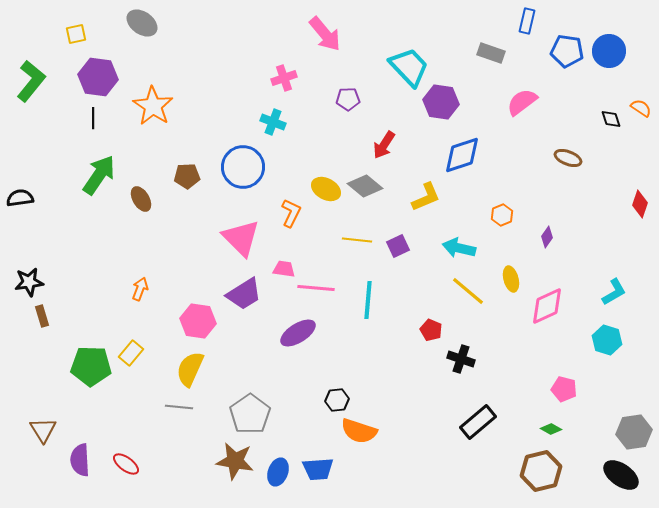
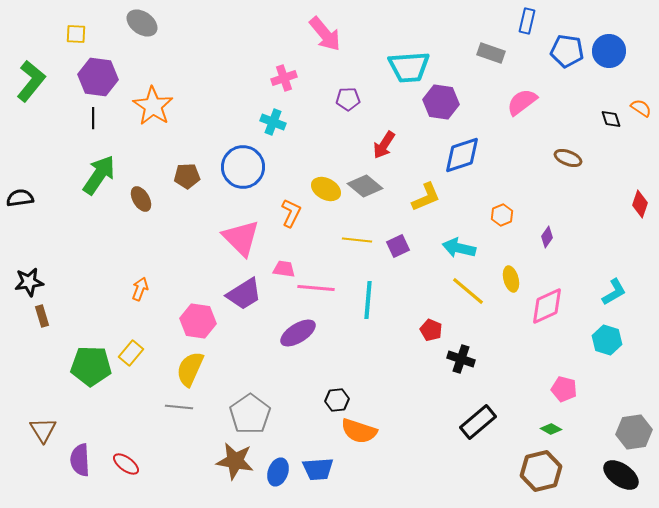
yellow square at (76, 34): rotated 15 degrees clockwise
cyan trapezoid at (409, 67): rotated 129 degrees clockwise
